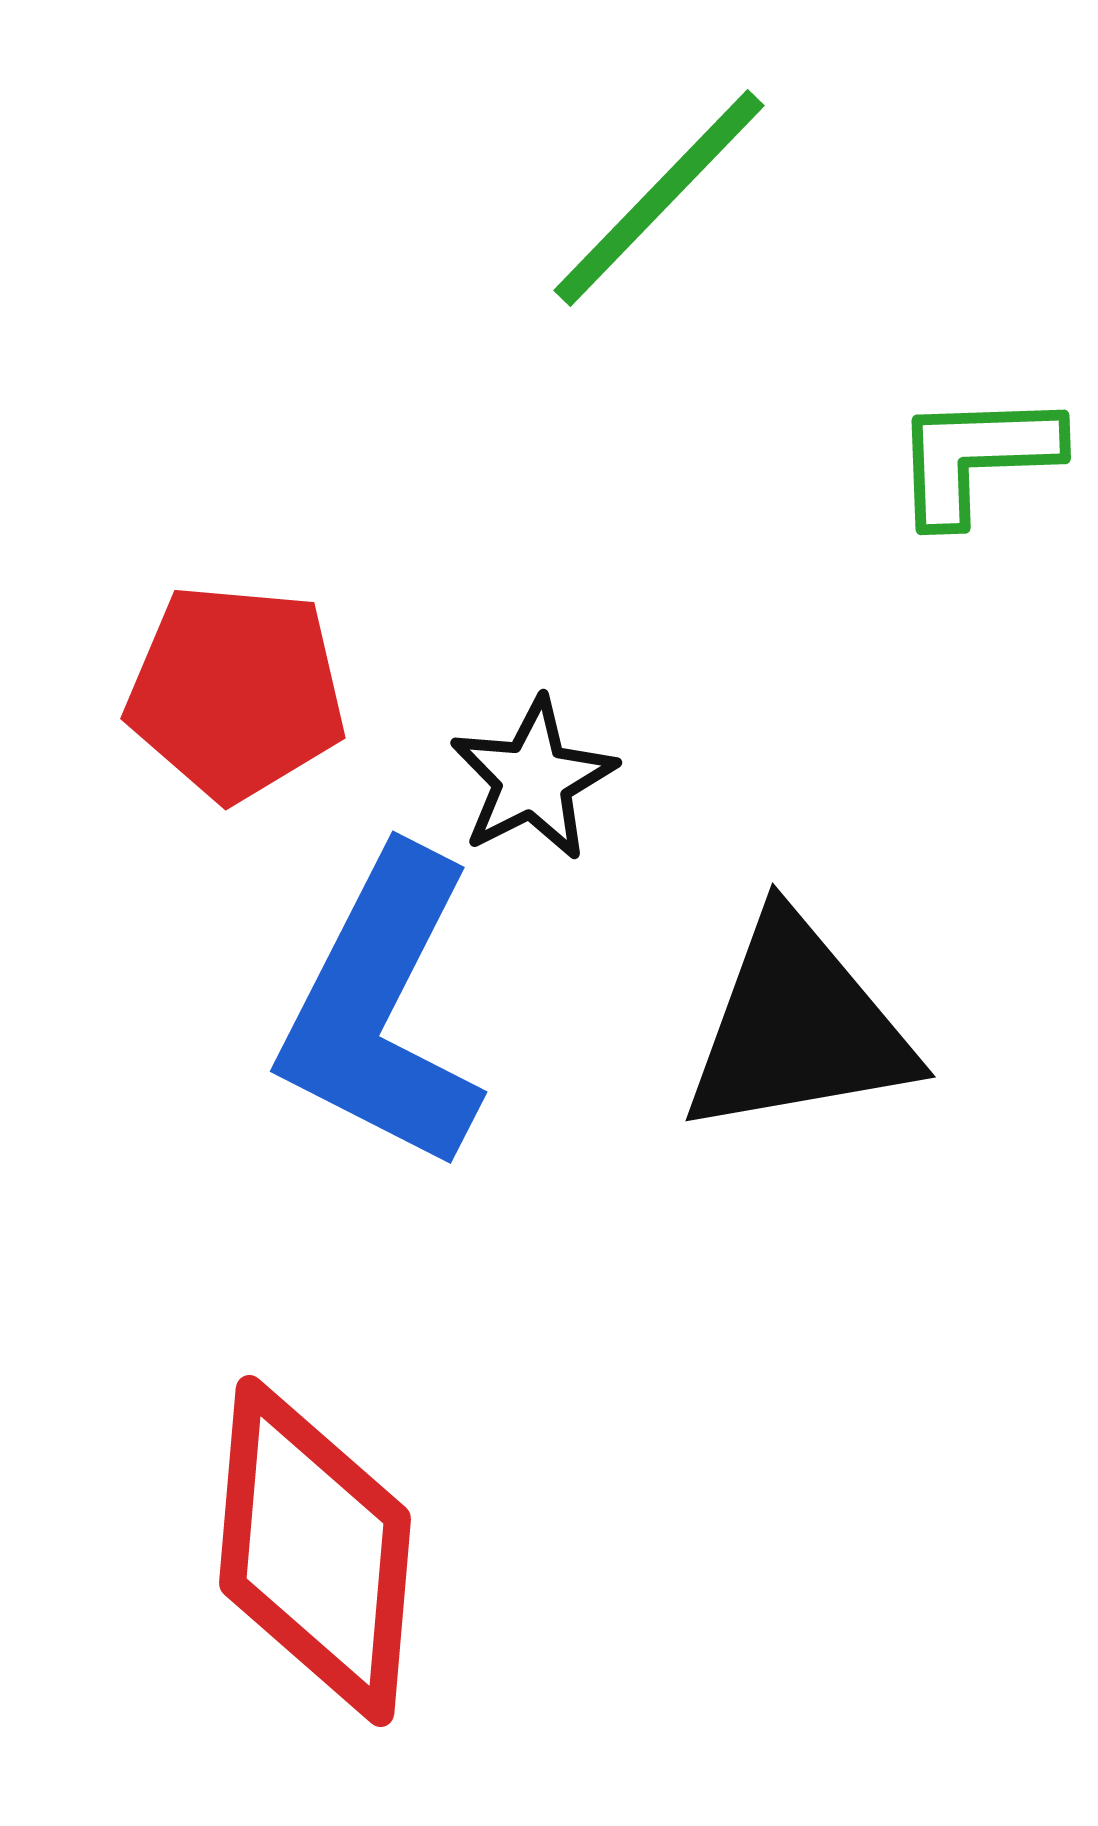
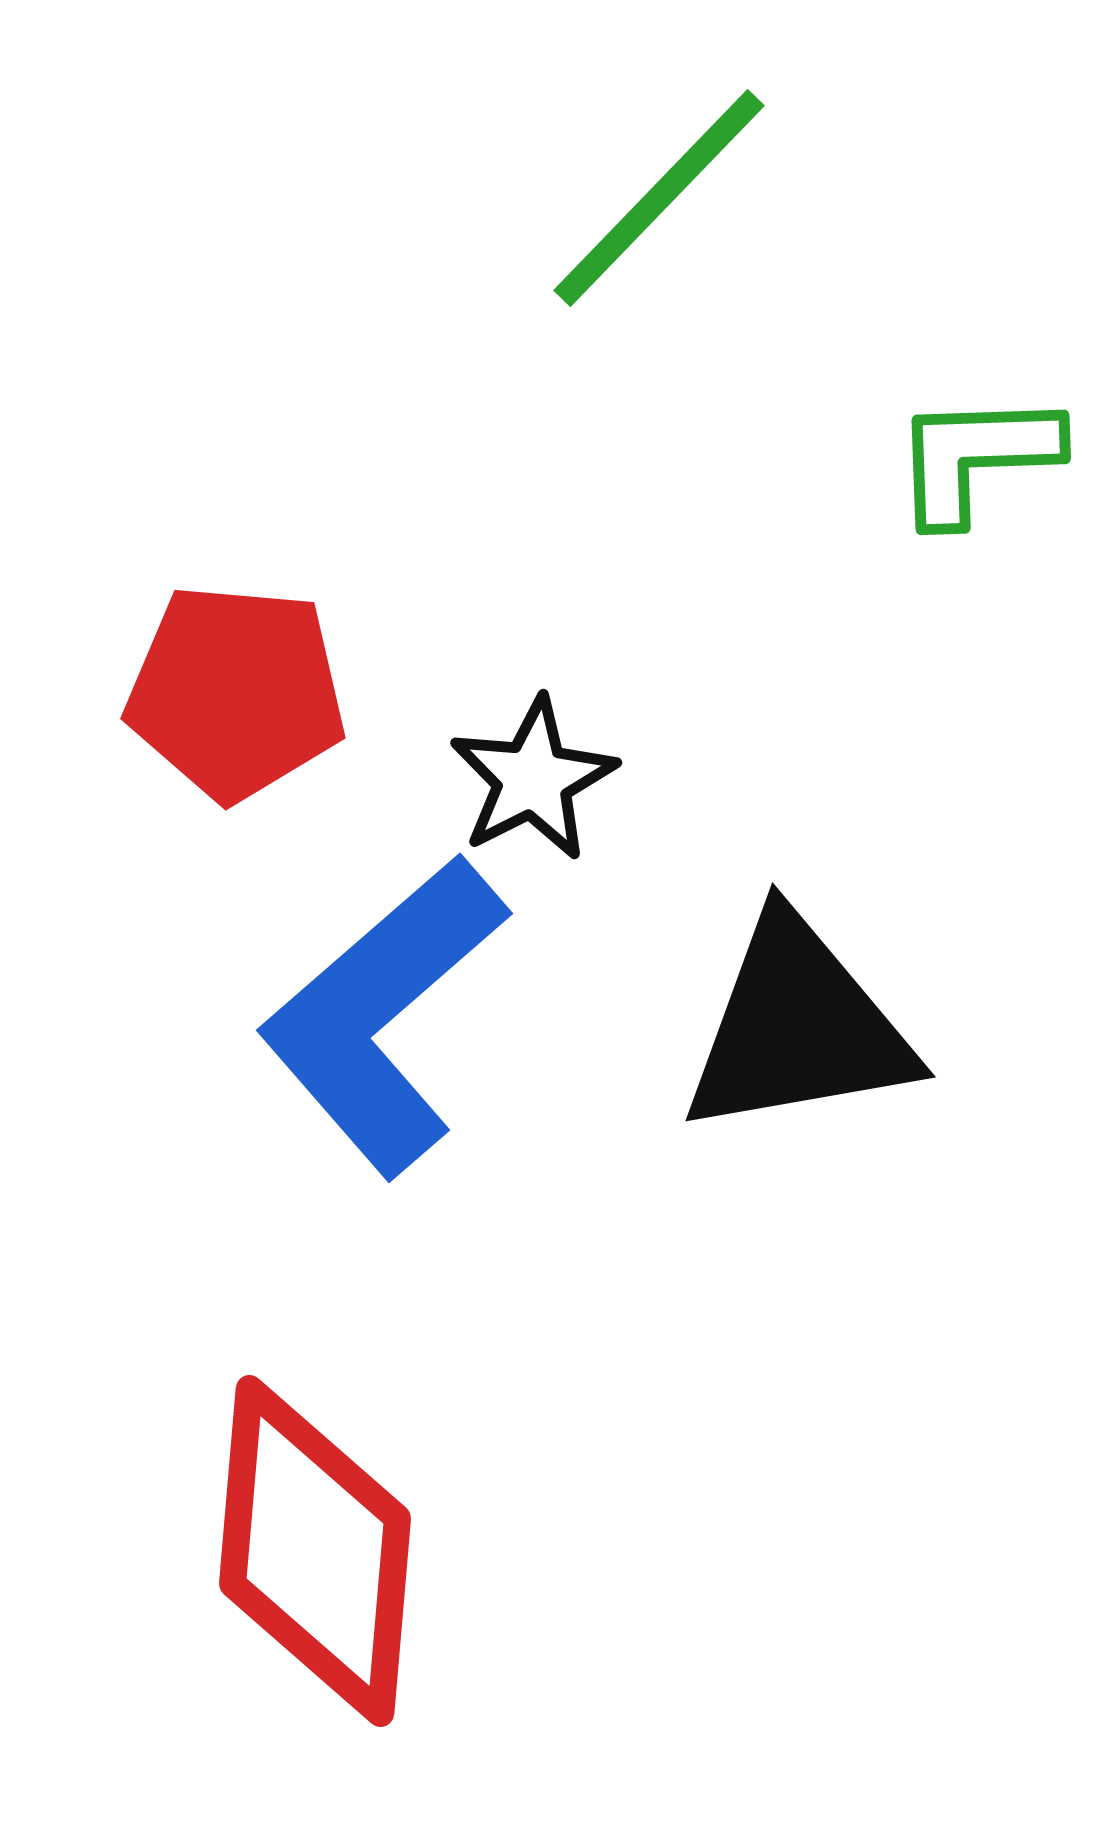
blue L-shape: moved 1 px right, 5 px down; rotated 22 degrees clockwise
